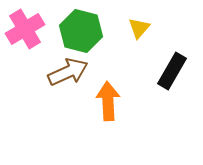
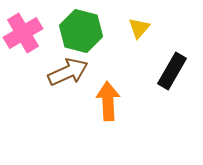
pink cross: moved 2 px left, 4 px down
